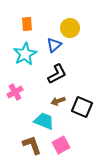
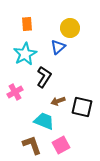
blue triangle: moved 4 px right, 2 px down
black L-shape: moved 13 px left, 3 px down; rotated 30 degrees counterclockwise
black square: rotated 10 degrees counterclockwise
